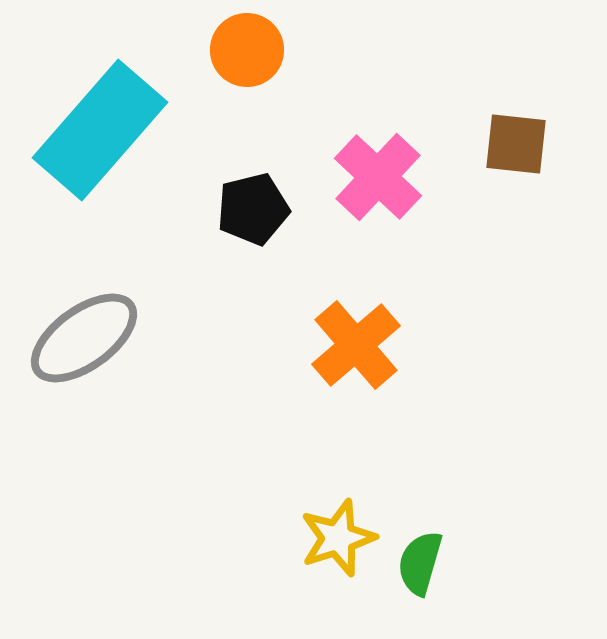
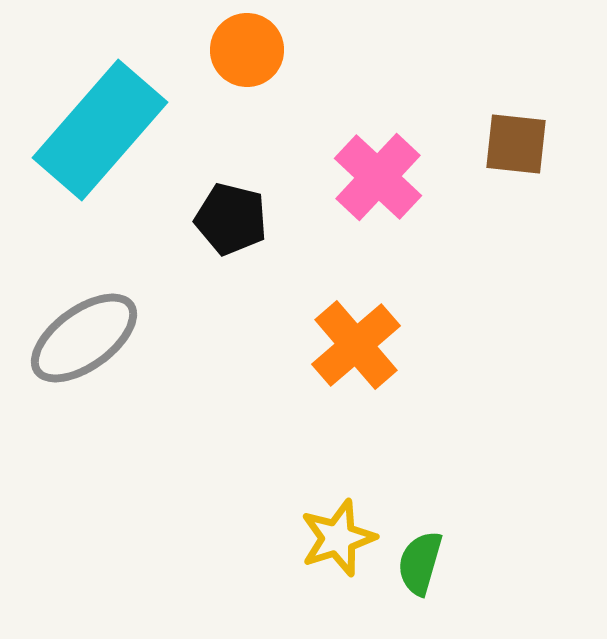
black pentagon: moved 22 px left, 10 px down; rotated 28 degrees clockwise
